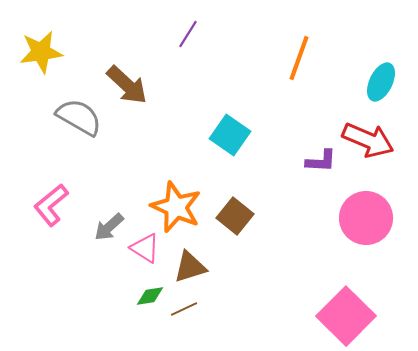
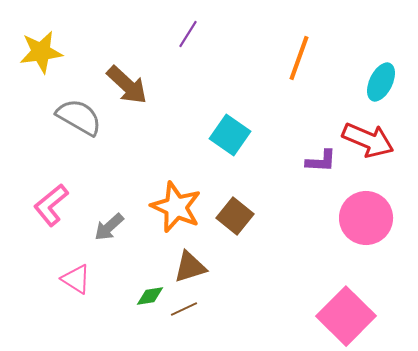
pink triangle: moved 69 px left, 31 px down
